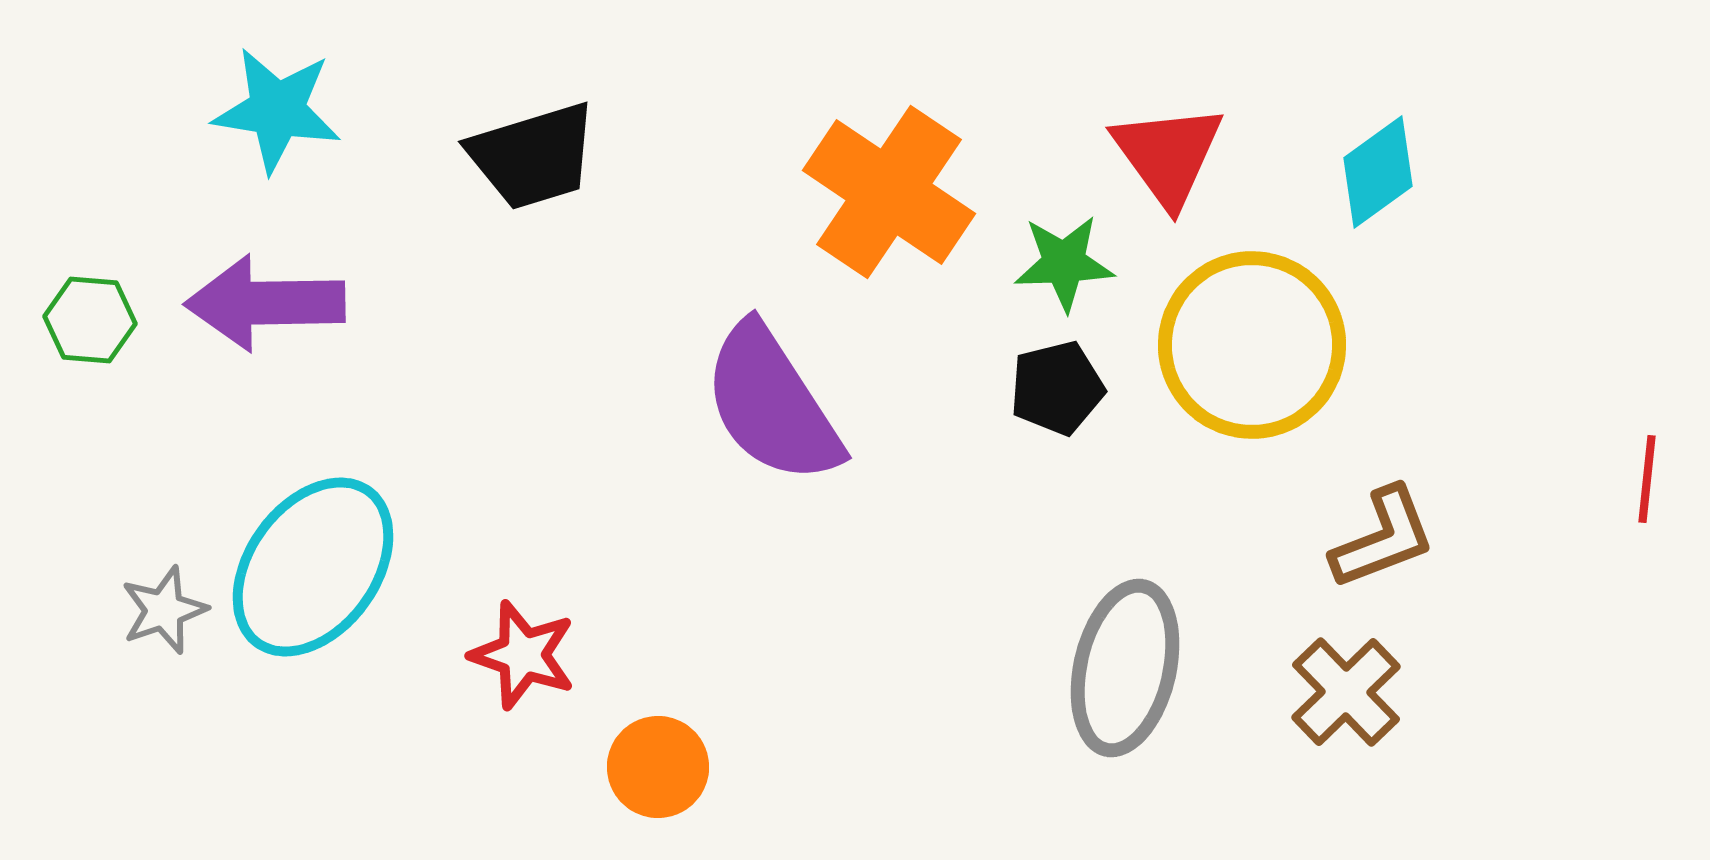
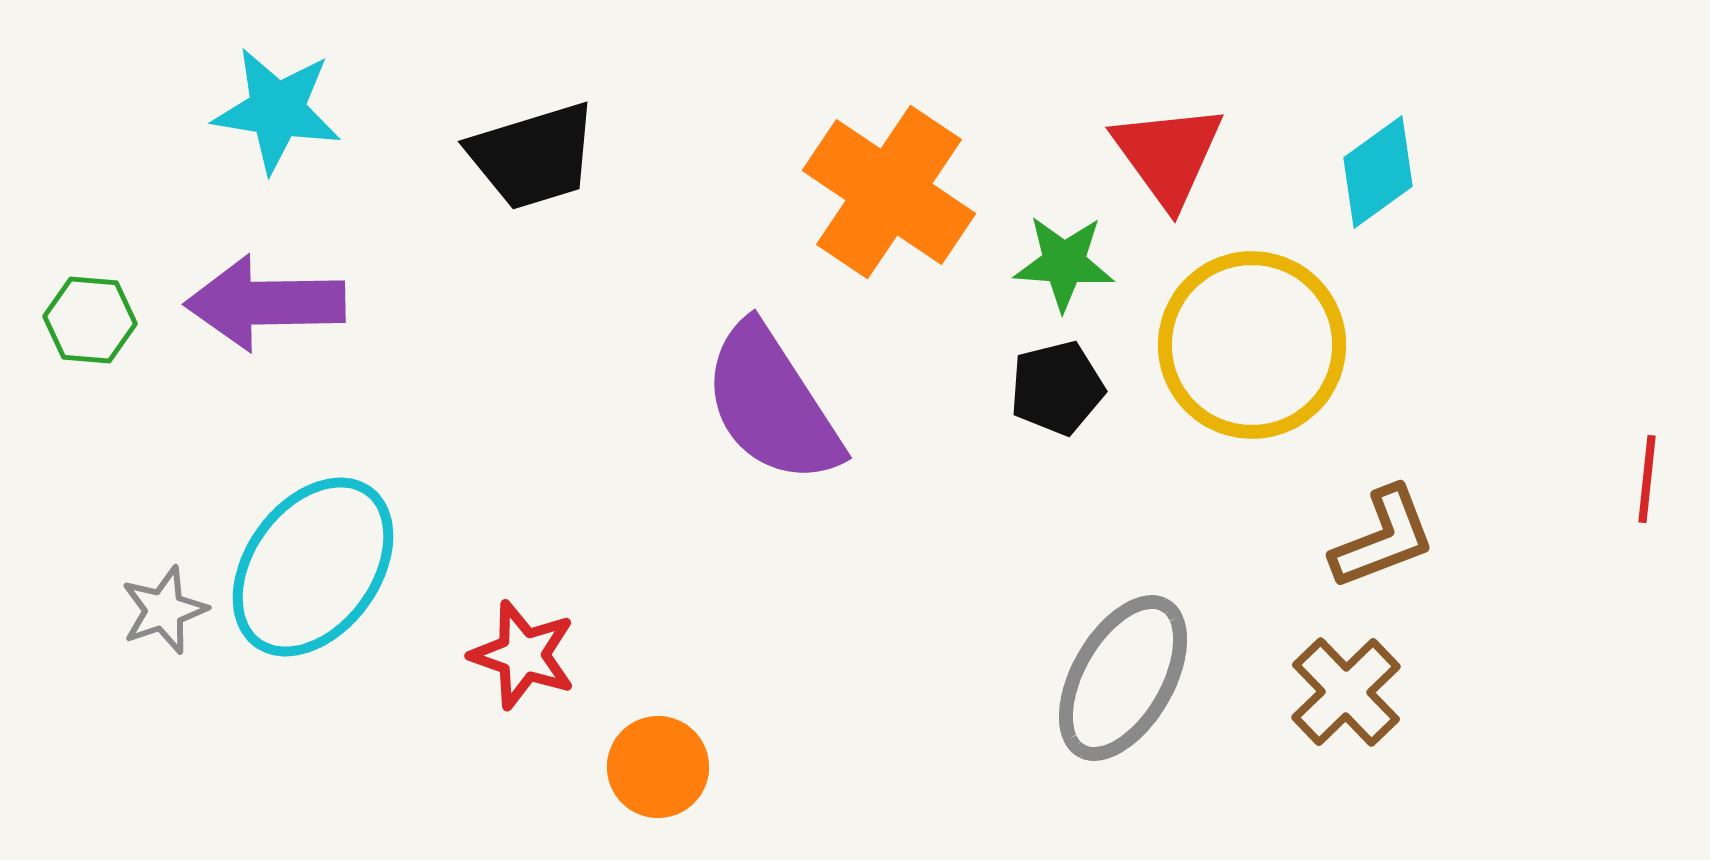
green star: rotated 6 degrees clockwise
gray ellipse: moved 2 px left, 10 px down; rotated 17 degrees clockwise
